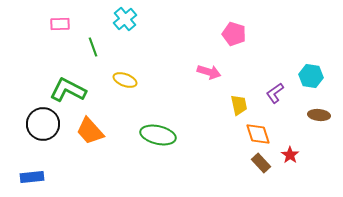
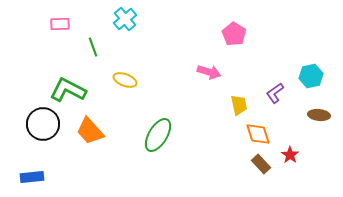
pink pentagon: rotated 15 degrees clockwise
cyan hexagon: rotated 20 degrees counterclockwise
green ellipse: rotated 72 degrees counterclockwise
brown rectangle: moved 1 px down
